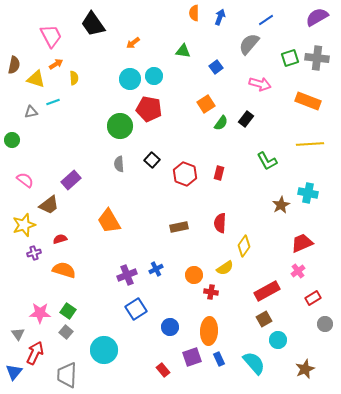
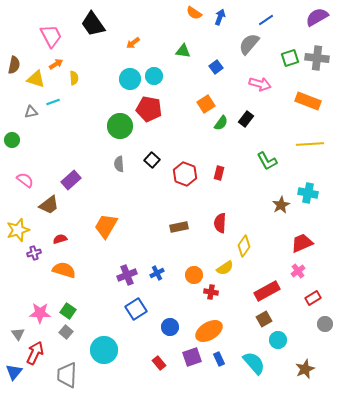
orange semicircle at (194, 13): rotated 56 degrees counterclockwise
orange trapezoid at (109, 221): moved 3 px left, 5 px down; rotated 60 degrees clockwise
yellow star at (24, 225): moved 6 px left, 5 px down
blue cross at (156, 269): moved 1 px right, 4 px down
orange ellipse at (209, 331): rotated 56 degrees clockwise
red rectangle at (163, 370): moved 4 px left, 7 px up
